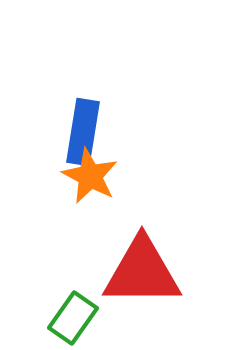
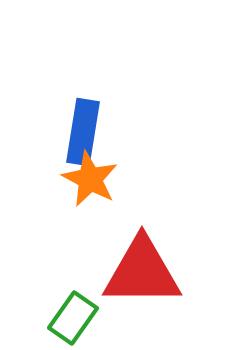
orange star: moved 3 px down
